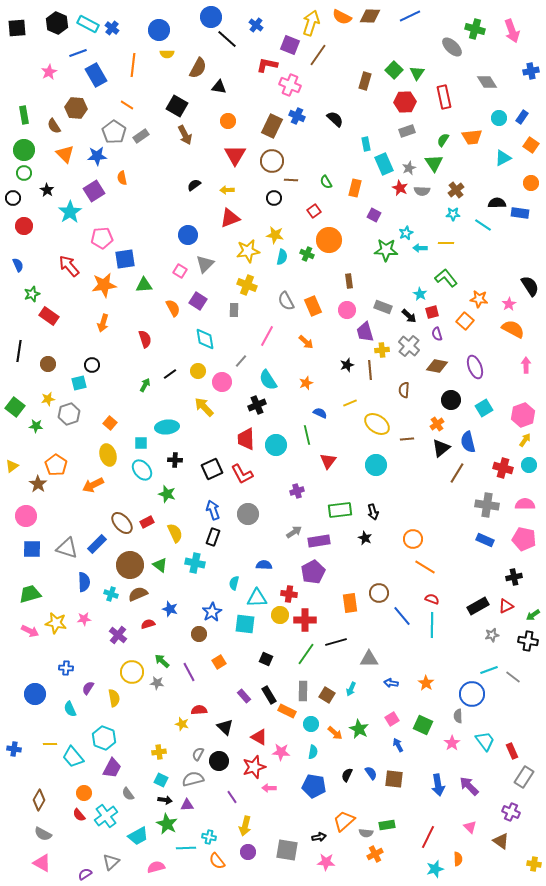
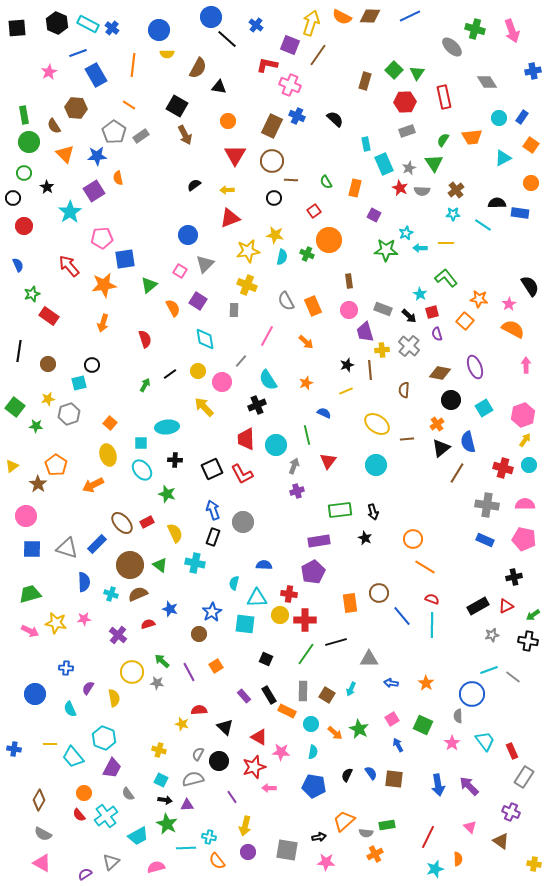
blue cross at (531, 71): moved 2 px right
orange line at (127, 105): moved 2 px right
green circle at (24, 150): moved 5 px right, 8 px up
orange semicircle at (122, 178): moved 4 px left
black star at (47, 190): moved 3 px up
green triangle at (144, 285): moved 5 px right; rotated 36 degrees counterclockwise
gray rectangle at (383, 307): moved 2 px down
pink circle at (347, 310): moved 2 px right
brown diamond at (437, 366): moved 3 px right, 7 px down
yellow line at (350, 403): moved 4 px left, 12 px up
blue semicircle at (320, 413): moved 4 px right
gray circle at (248, 514): moved 5 px left, 8 px down
gray arrow at (294, 532): moved 66 px up; rotated 35 degrees counterclockwise
orange square at (219, 662): moved 3 px left, 4 px down
yellow cross at (159, 752): moved 2 px up; rotated 24 degrees clockwise
